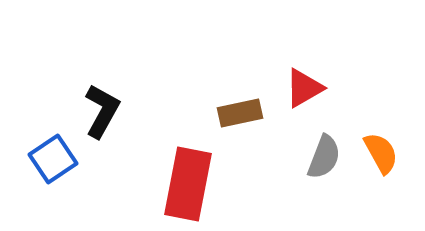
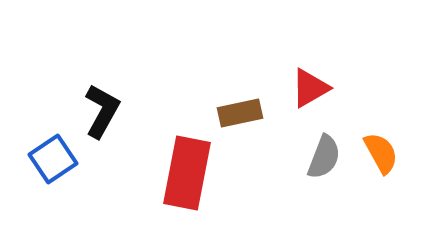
red triangle: moved 6 px right
red rectangle: moved 1 px left, 11 px up
